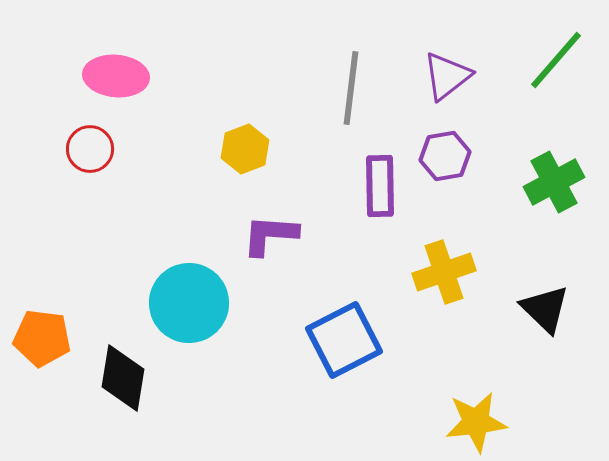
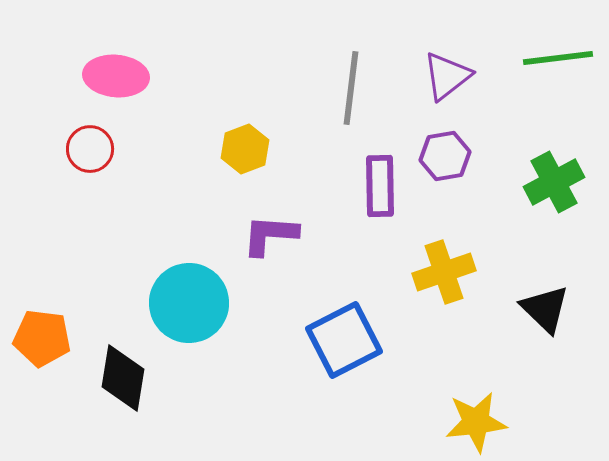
green line: moved 2 px right, 2 px up; rotated 42 degrees clockwise
